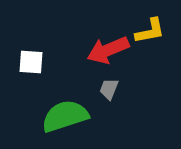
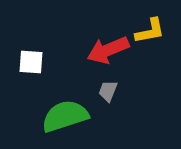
gray trapezoid: moved 1 px left, 2 px down
